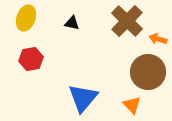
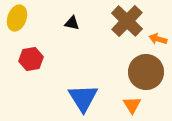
yellow ellipse: moved 9 px left
brown circle: moved 2 px left
blue triangle: rotated 12 degrees counterclockwise
orange triangle: rotated 12 degrees clockwise
